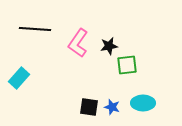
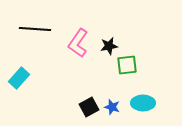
black square: rotated 36 degrees counterclockwise
